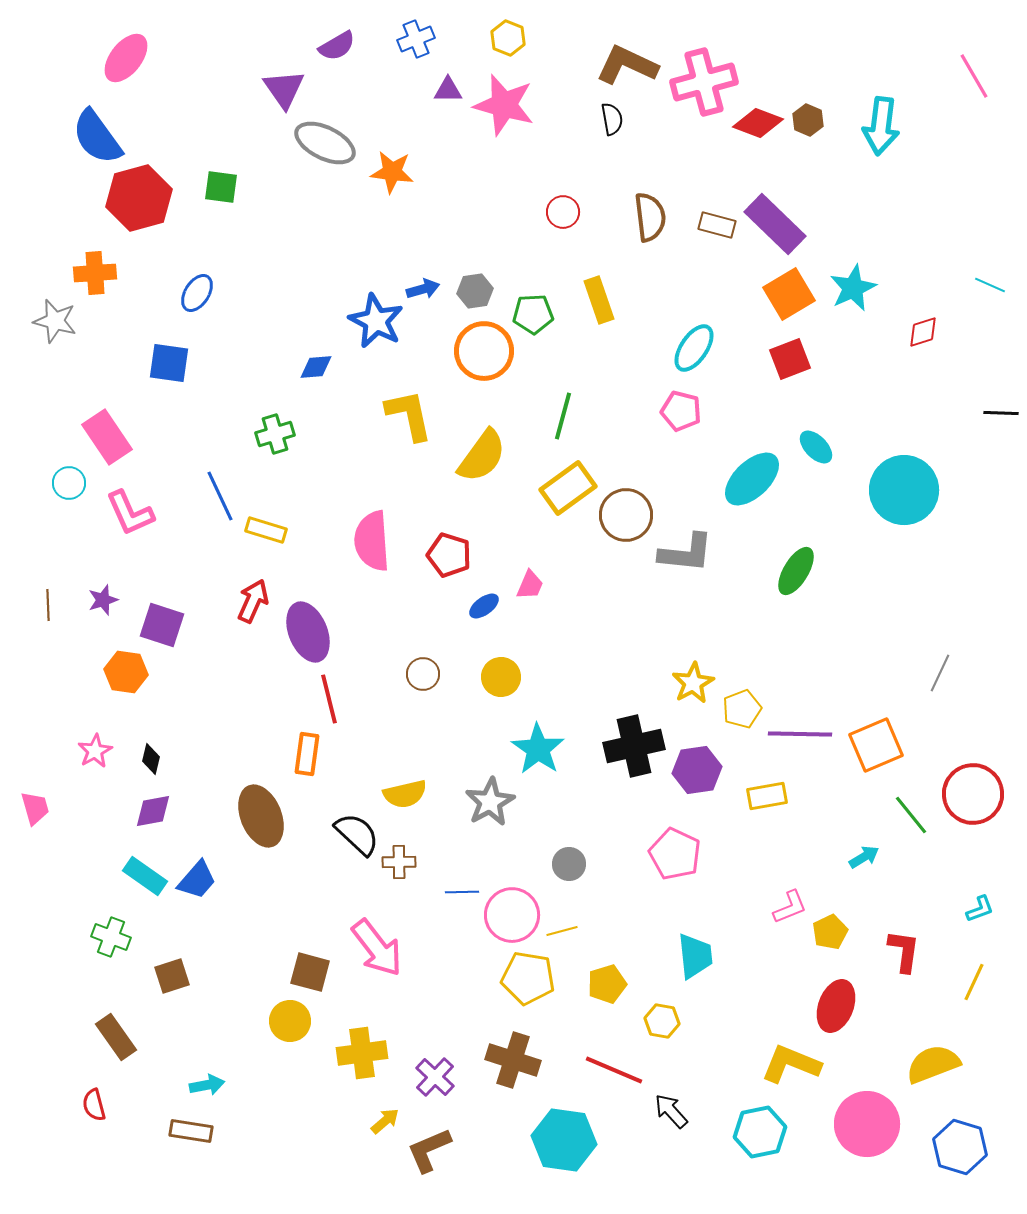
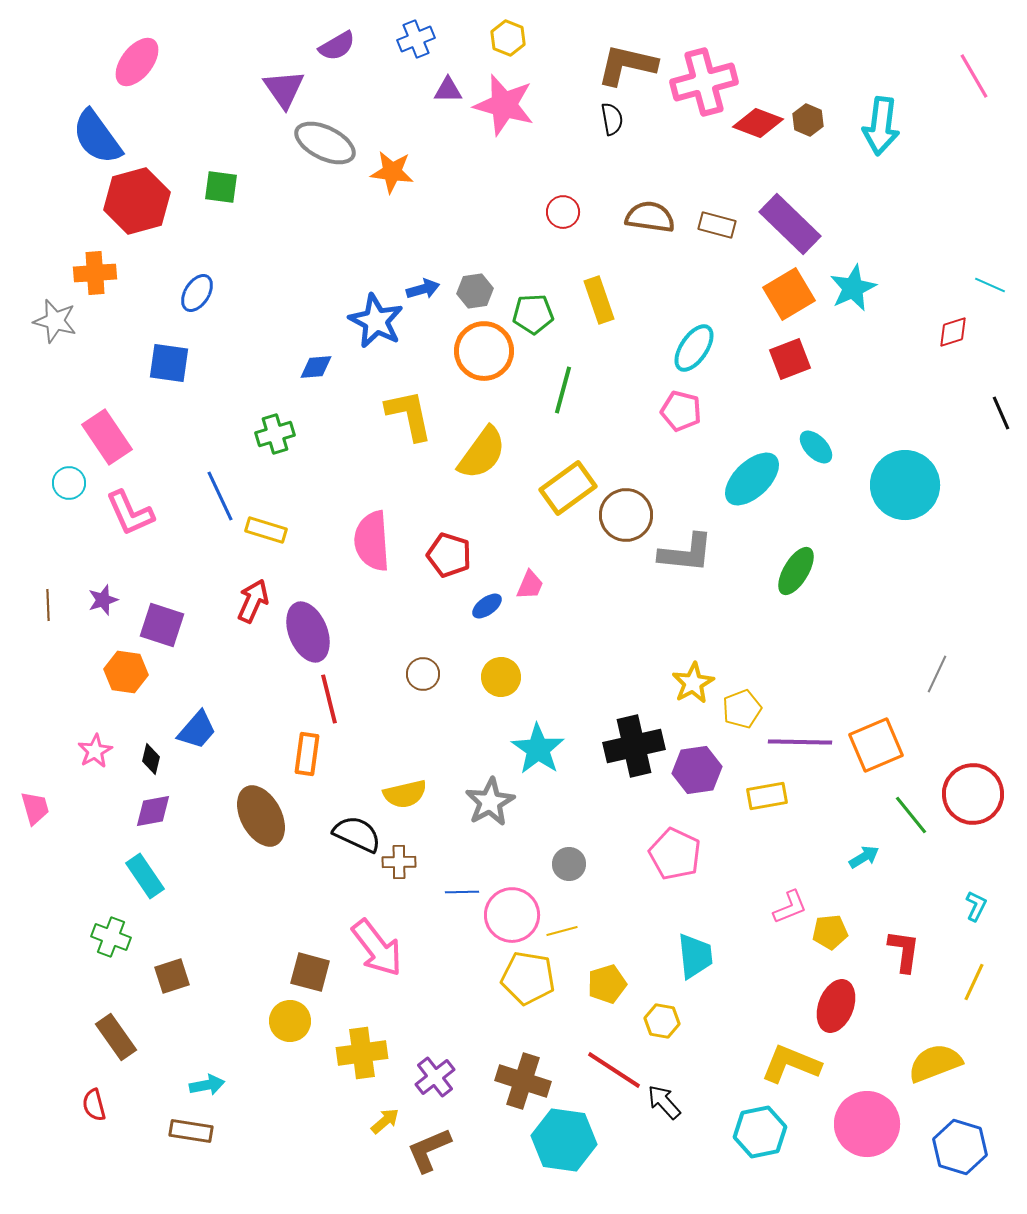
pink ellipse at (126, 58): moved 11 px right, 4 px down
brown L-shape at (627, 65): rotated 12 degrees counterclockwise
red hexagon at (139, 198): moved 2 px left, 3 px down
brown semicircle at (650, 217): rotated 75 degrees counterclockwise
purple rectangle at (775, 224): moved 15 px right
red diamond at (923, 332): moved 30 px right
black line at (1001, 413): rotated 64 degrees clockwise
green line at (563, 416): moved 26 px up
yellow semicircle at (482, 456): moved 3 px up
cyan circle at (904, 490): moved 1 px right, 5 px up
blue ellipse at (484, 606): moved 3 px right
gray line at (940, 673): moved 3 px left, 1 px down
purple line at (800, 734): moved 8 px down
brown ellipse at (261, 816): rotated 6 degrees counterclockwise
black semicircle at (357, 834): rotated 18 degrees counterclockwise
cyan rectangle at (145, 876): rotated 21 degrees clockwise
blue trapezoid at (197, 880): moved 150 px up
cyan L-shape at (980, 909): moved 4 px left, 3 px up; rotated 44 degrees counterclockwise
yellow pentagon at (830, 932): rotated 20 degrees clockwise
brown cross at (513, 1060): moved 10 px right, 21 px down
yellow semicircle at (933, 1064): moved 2 px right, 1 px up
red line at (614, 1070): rotated 10 degrees clockwise
purple cross at (435, 1077): rotated 9 degrees clockwise
black arrow at (671, 1111): moved 7 px left, 9 px up
